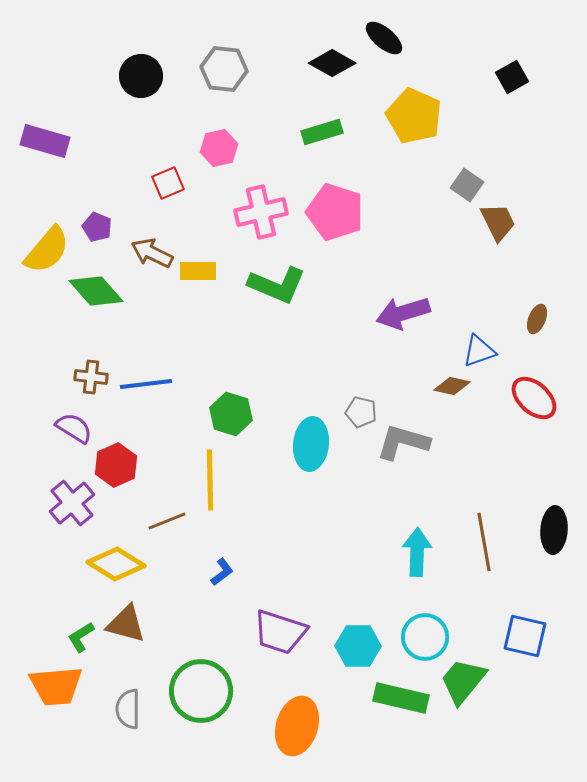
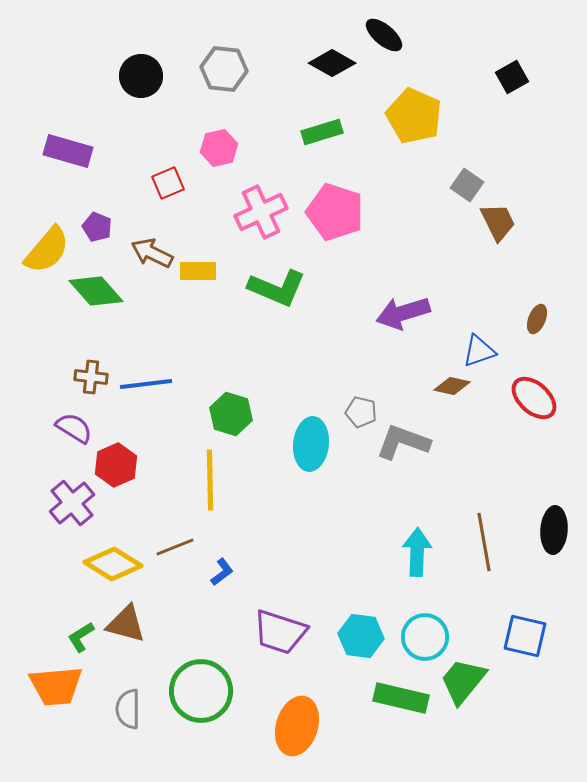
black ellipse at (384, 38): moved 3 px up
purple rectangle at (45, 141): moved 23 px right, 10 px down
pink cross at (261, 212): rotated 12 degrees counterclockwise
green L-shape at (277, 285): moved 3 px down
gray L-shape at (403, 442): rotated 4 degrees clockwise
brown line at (167, 521): moved 8 px right, 26 px down
yellow diamond at (116, 564): moved 3 px left
cyan hexagon at (358, 646): moved 3 px right, 10 px up; rotated 6 degrees clockwise
